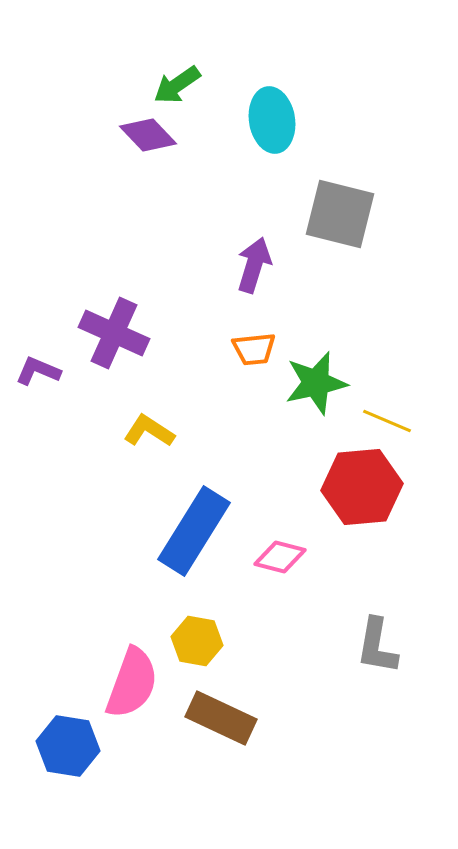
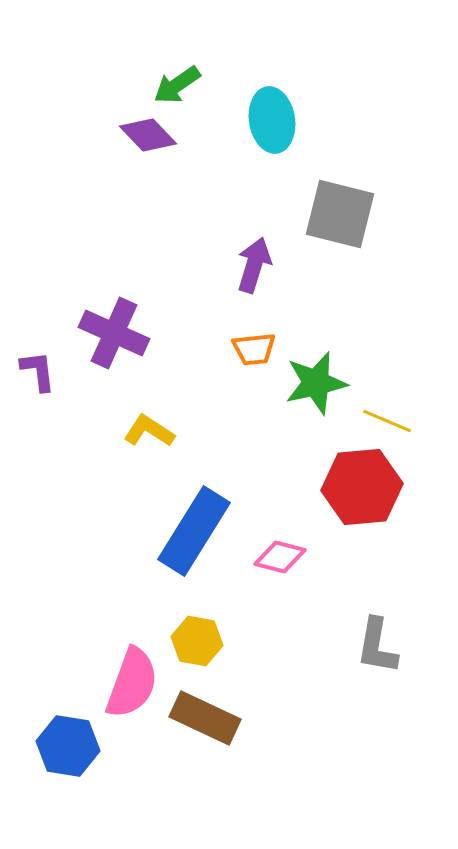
purple L-shape: rotated 60 degrees clockwise
brown rectangle: moved 16 px left
